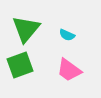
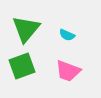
green square: moved 2 px right, 1 px down
pink trapezoid: moved 1 px left, 1 px down; rotated 16 degrees counterclockwise
